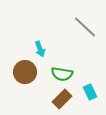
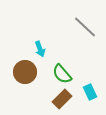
green semicircle: rotated 40 degrees clockwise
